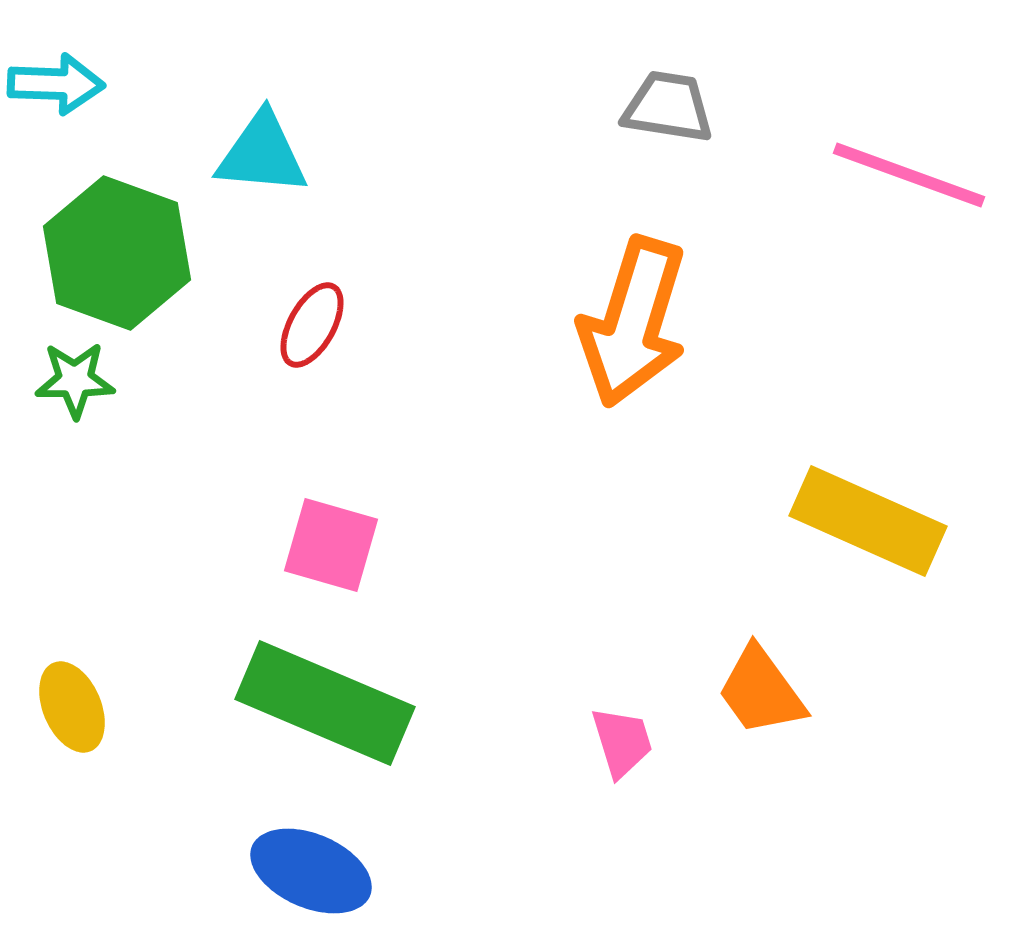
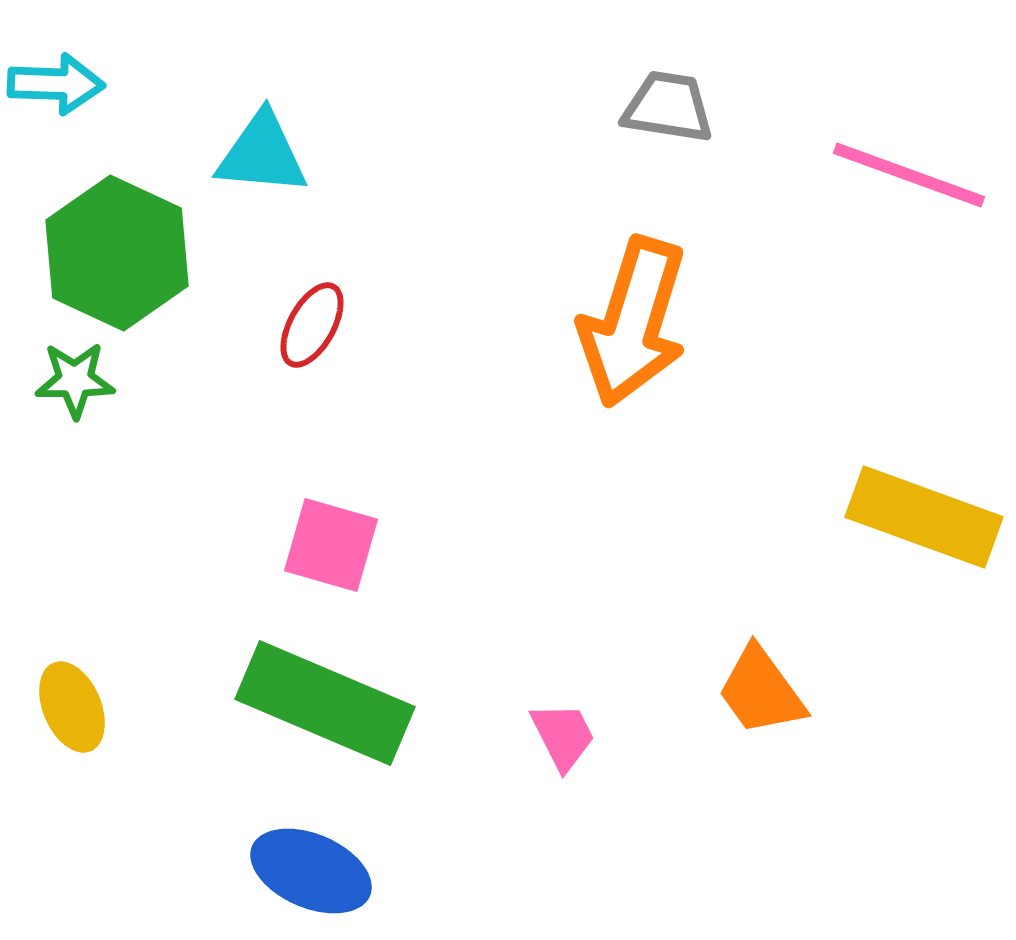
green hexagon: rotated 5 degrees clockwise
yellow rectangle: moved 56 px right, 4 px up; rotated 4 degrees counterclockwise
pink trapezoid: moved 59 px left, 6 px up; rotated 10 degrees counterclockwise
